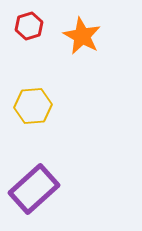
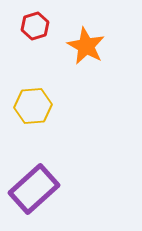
red hexagon: moved 6 px right
orange star: moved 4 px right, 10 px down
